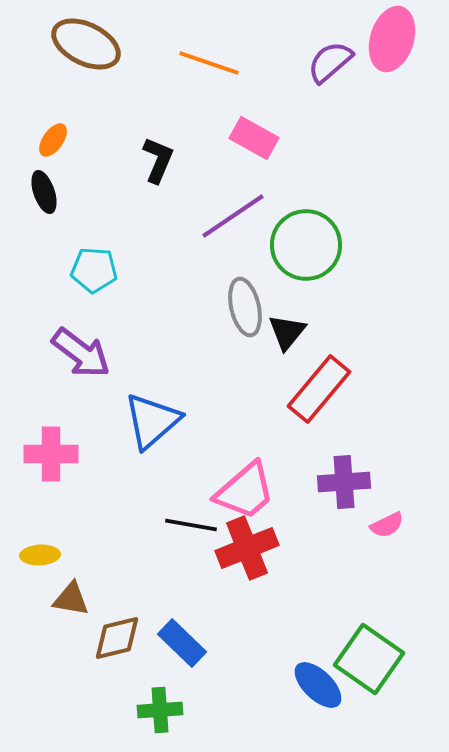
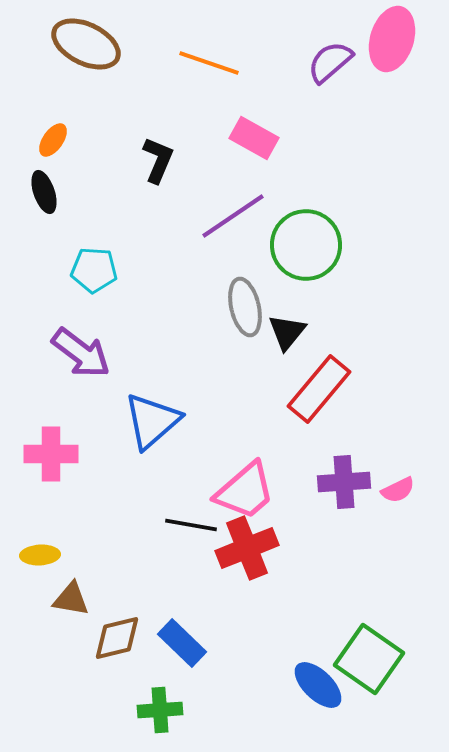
pink semicircle: moved 11 px right, 35 px up
